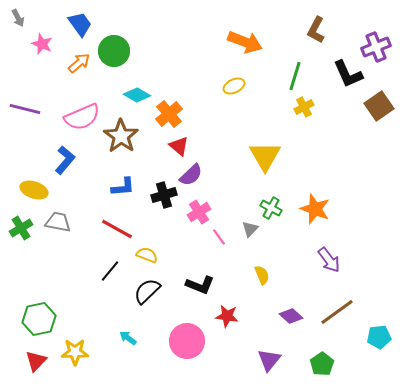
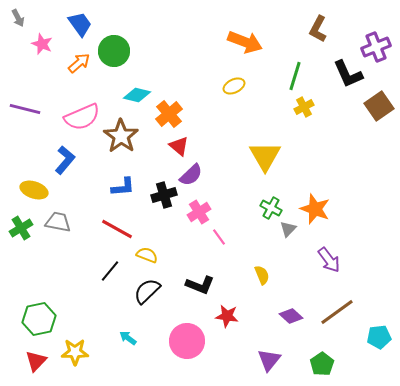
brown L-shape at (316, 30): moved 2 px right, 1 px up
cyan diamond at (137, 95): rotated 16 degrees counterclockwise
gray triangle at (250, 229): moved 38 px right
